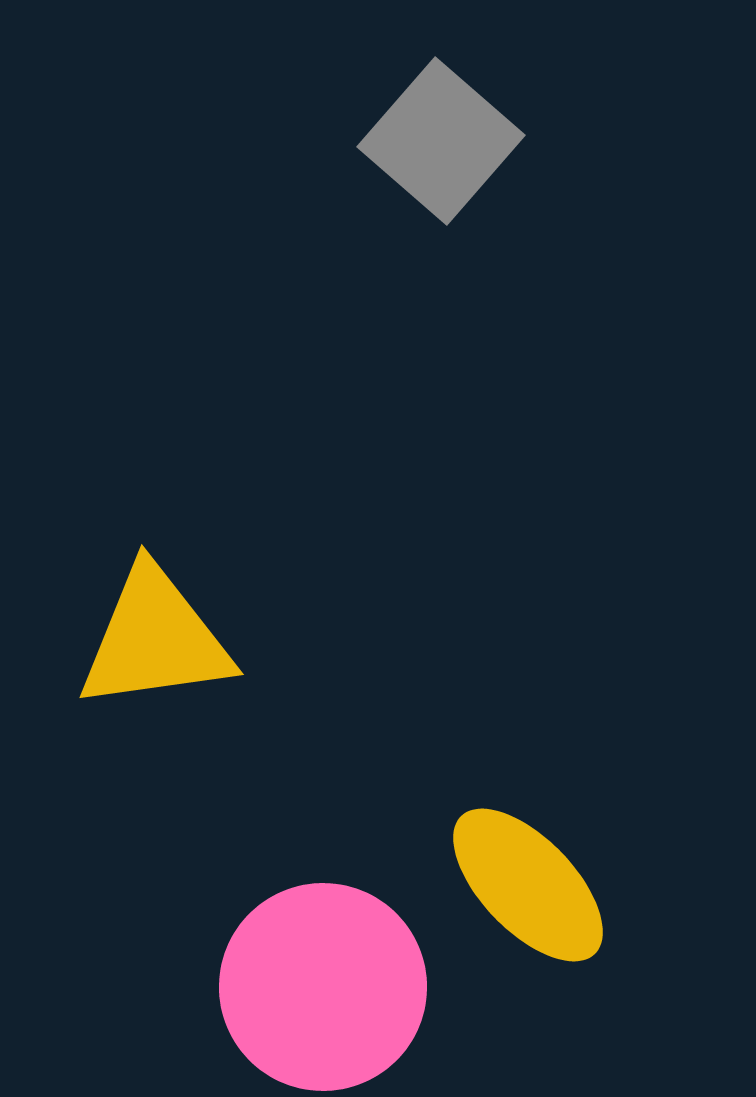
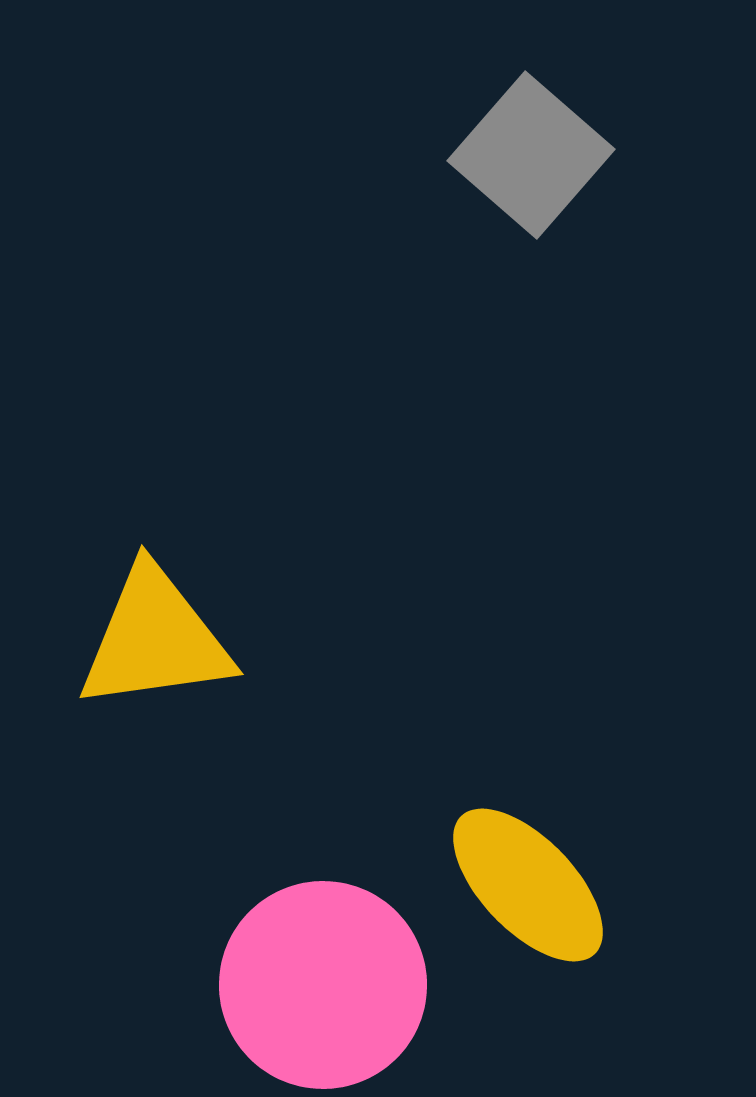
gray square: moved 90 px right, 14 px down
pink circle: moved 2 px up
